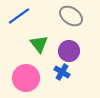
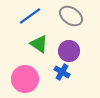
blue line: moved 11 px right
green triangle: rotated 18 degrees counterclockwise
pink circle: moved 1 px left, 1 px down
